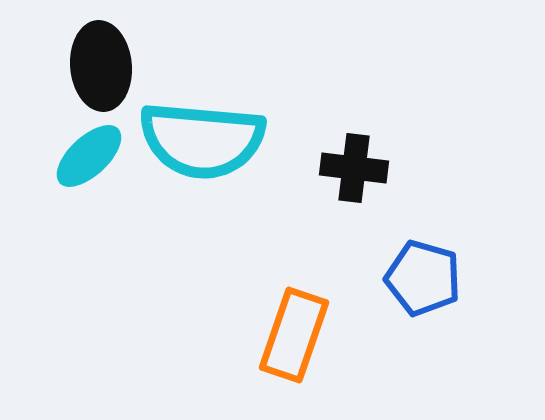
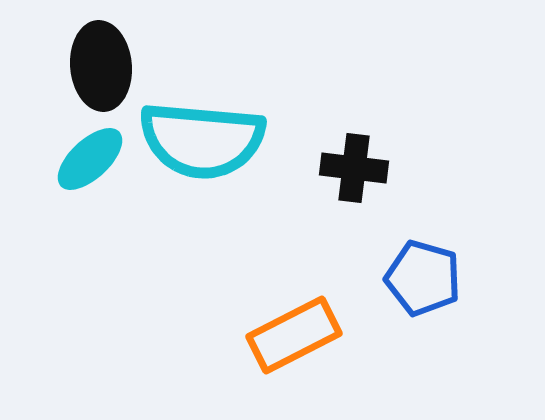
cyan ellipse: moved 1 px right, 3 px down
orange rectangle: rotated 44 degrees clockwise
